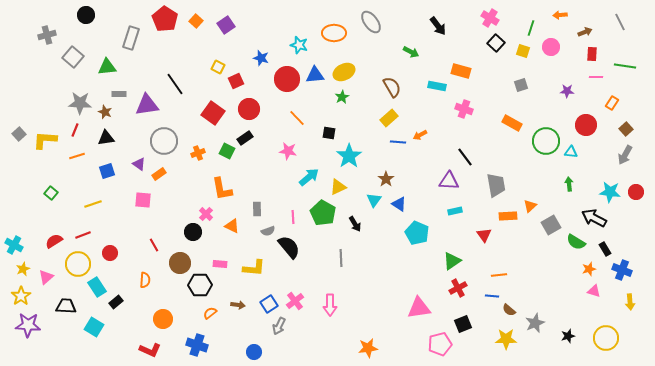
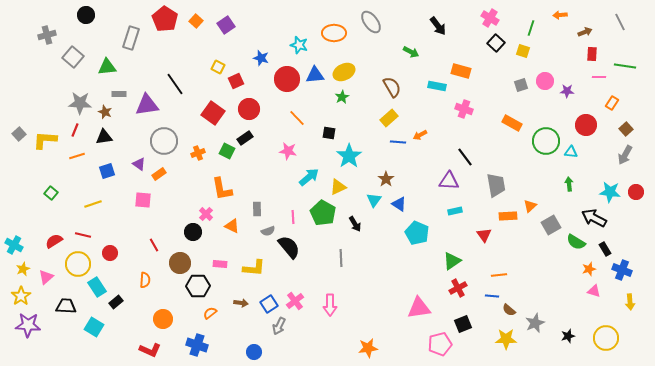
pink circle at (551, 47): moved 6 px left, 34 px down
pink line at (596, 77): moved 3 px right
black triangle at (106, 138): moved 2 px left, 1 px up
red line at (83, 235): rotated 35 degrees clockwise
black hexagon at (200, 285): moved 2 px left, 1 px down
brown arrow at (238, 305): moved 3 px right, 2 px up
